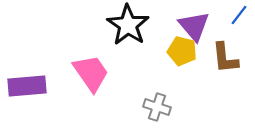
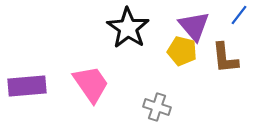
black star: moved 3 px down
pink trapezoid: moved 11 px down
